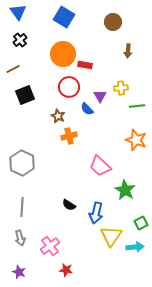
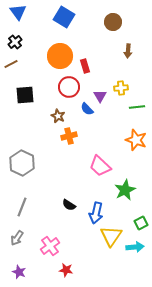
black cross: moved 5 px left, 2 px down
orange circle: moved 3 px left, 2 px down
red rectangle: moved 1 px down; rotated 64 degrees clockwise
brown line: moved 2 px left, 5 px up
black square: rotated 18 degrees clockwise
green line: moved 1 px down
green star: rotated 15 degrees clockwise
gray line: rotated 18 degrees clockwise
gray arrow: moved 3 px left; rotated 49 degrees clockwise
